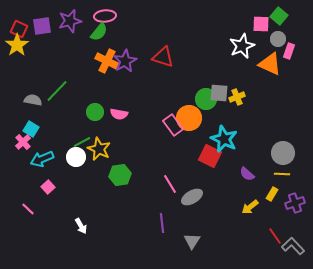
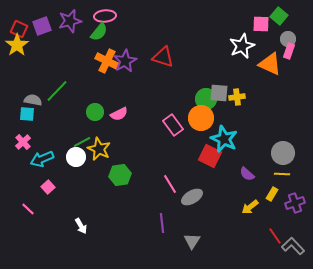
purple square at (42, 26): rotated 12 degrees counterclockwise
gray circle at (278, 39): moved 10 px right
yellow cross at (237, 97): rotated 14 degrees clockwise
pink semicircle at (119, 114): rotated 36 degrees counterclockwise
orange circle at (189, 118): moved 12 px right
cyan square at (31, 129): moved 4 px left, 15 px up; rotated 28 degrees counterclockwise
